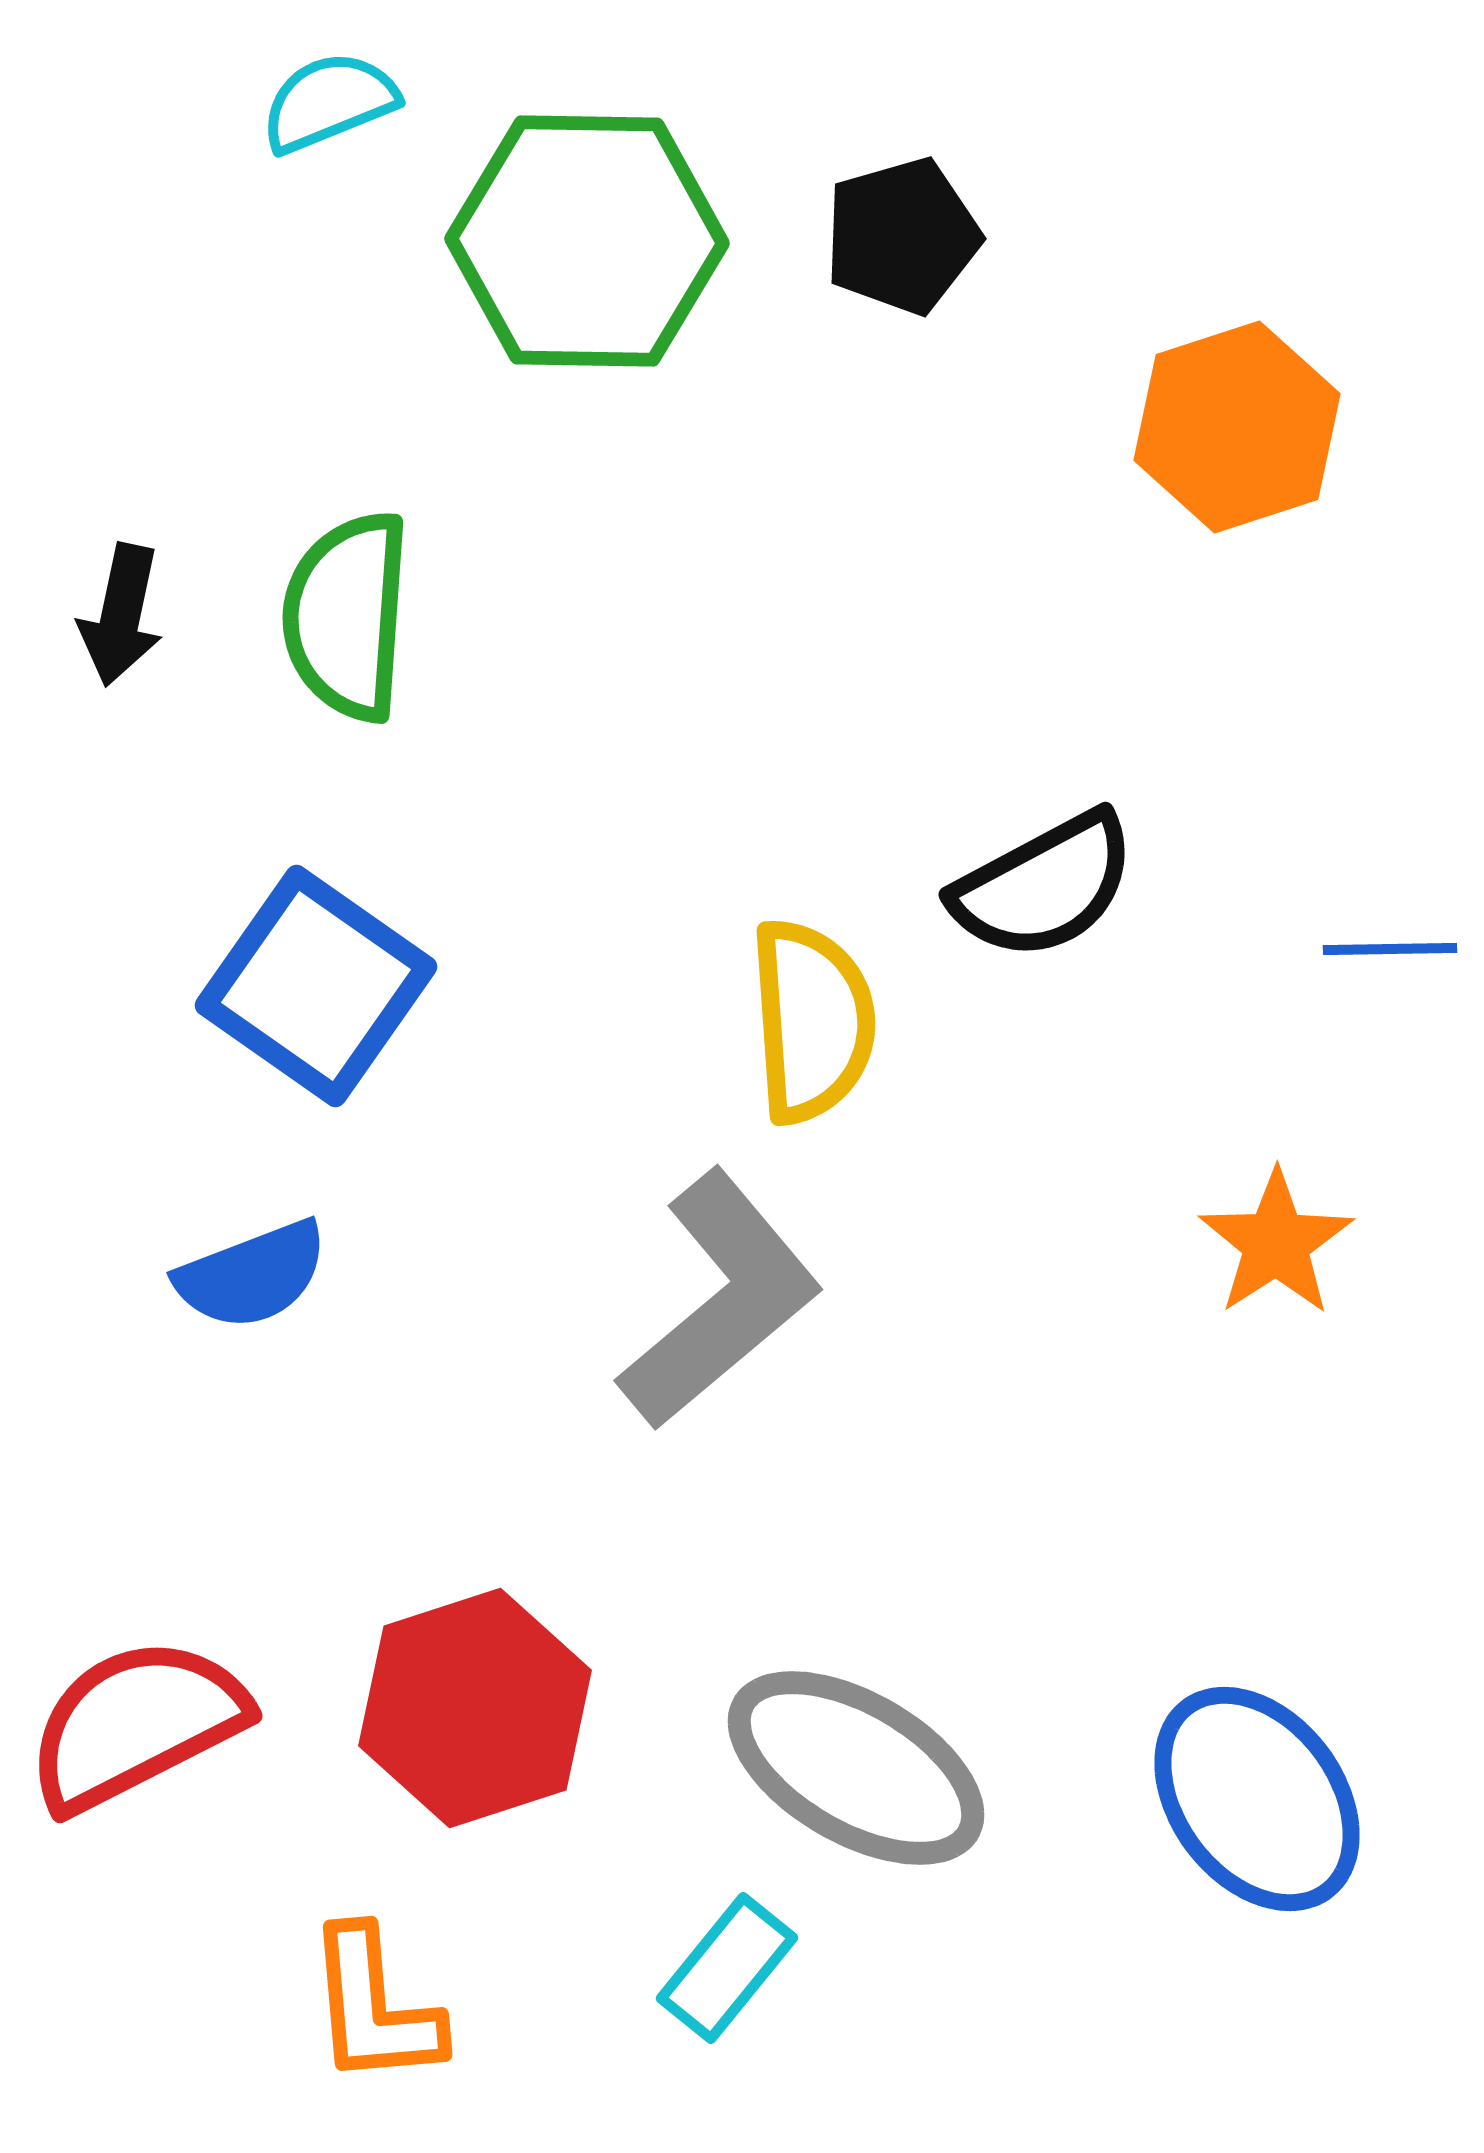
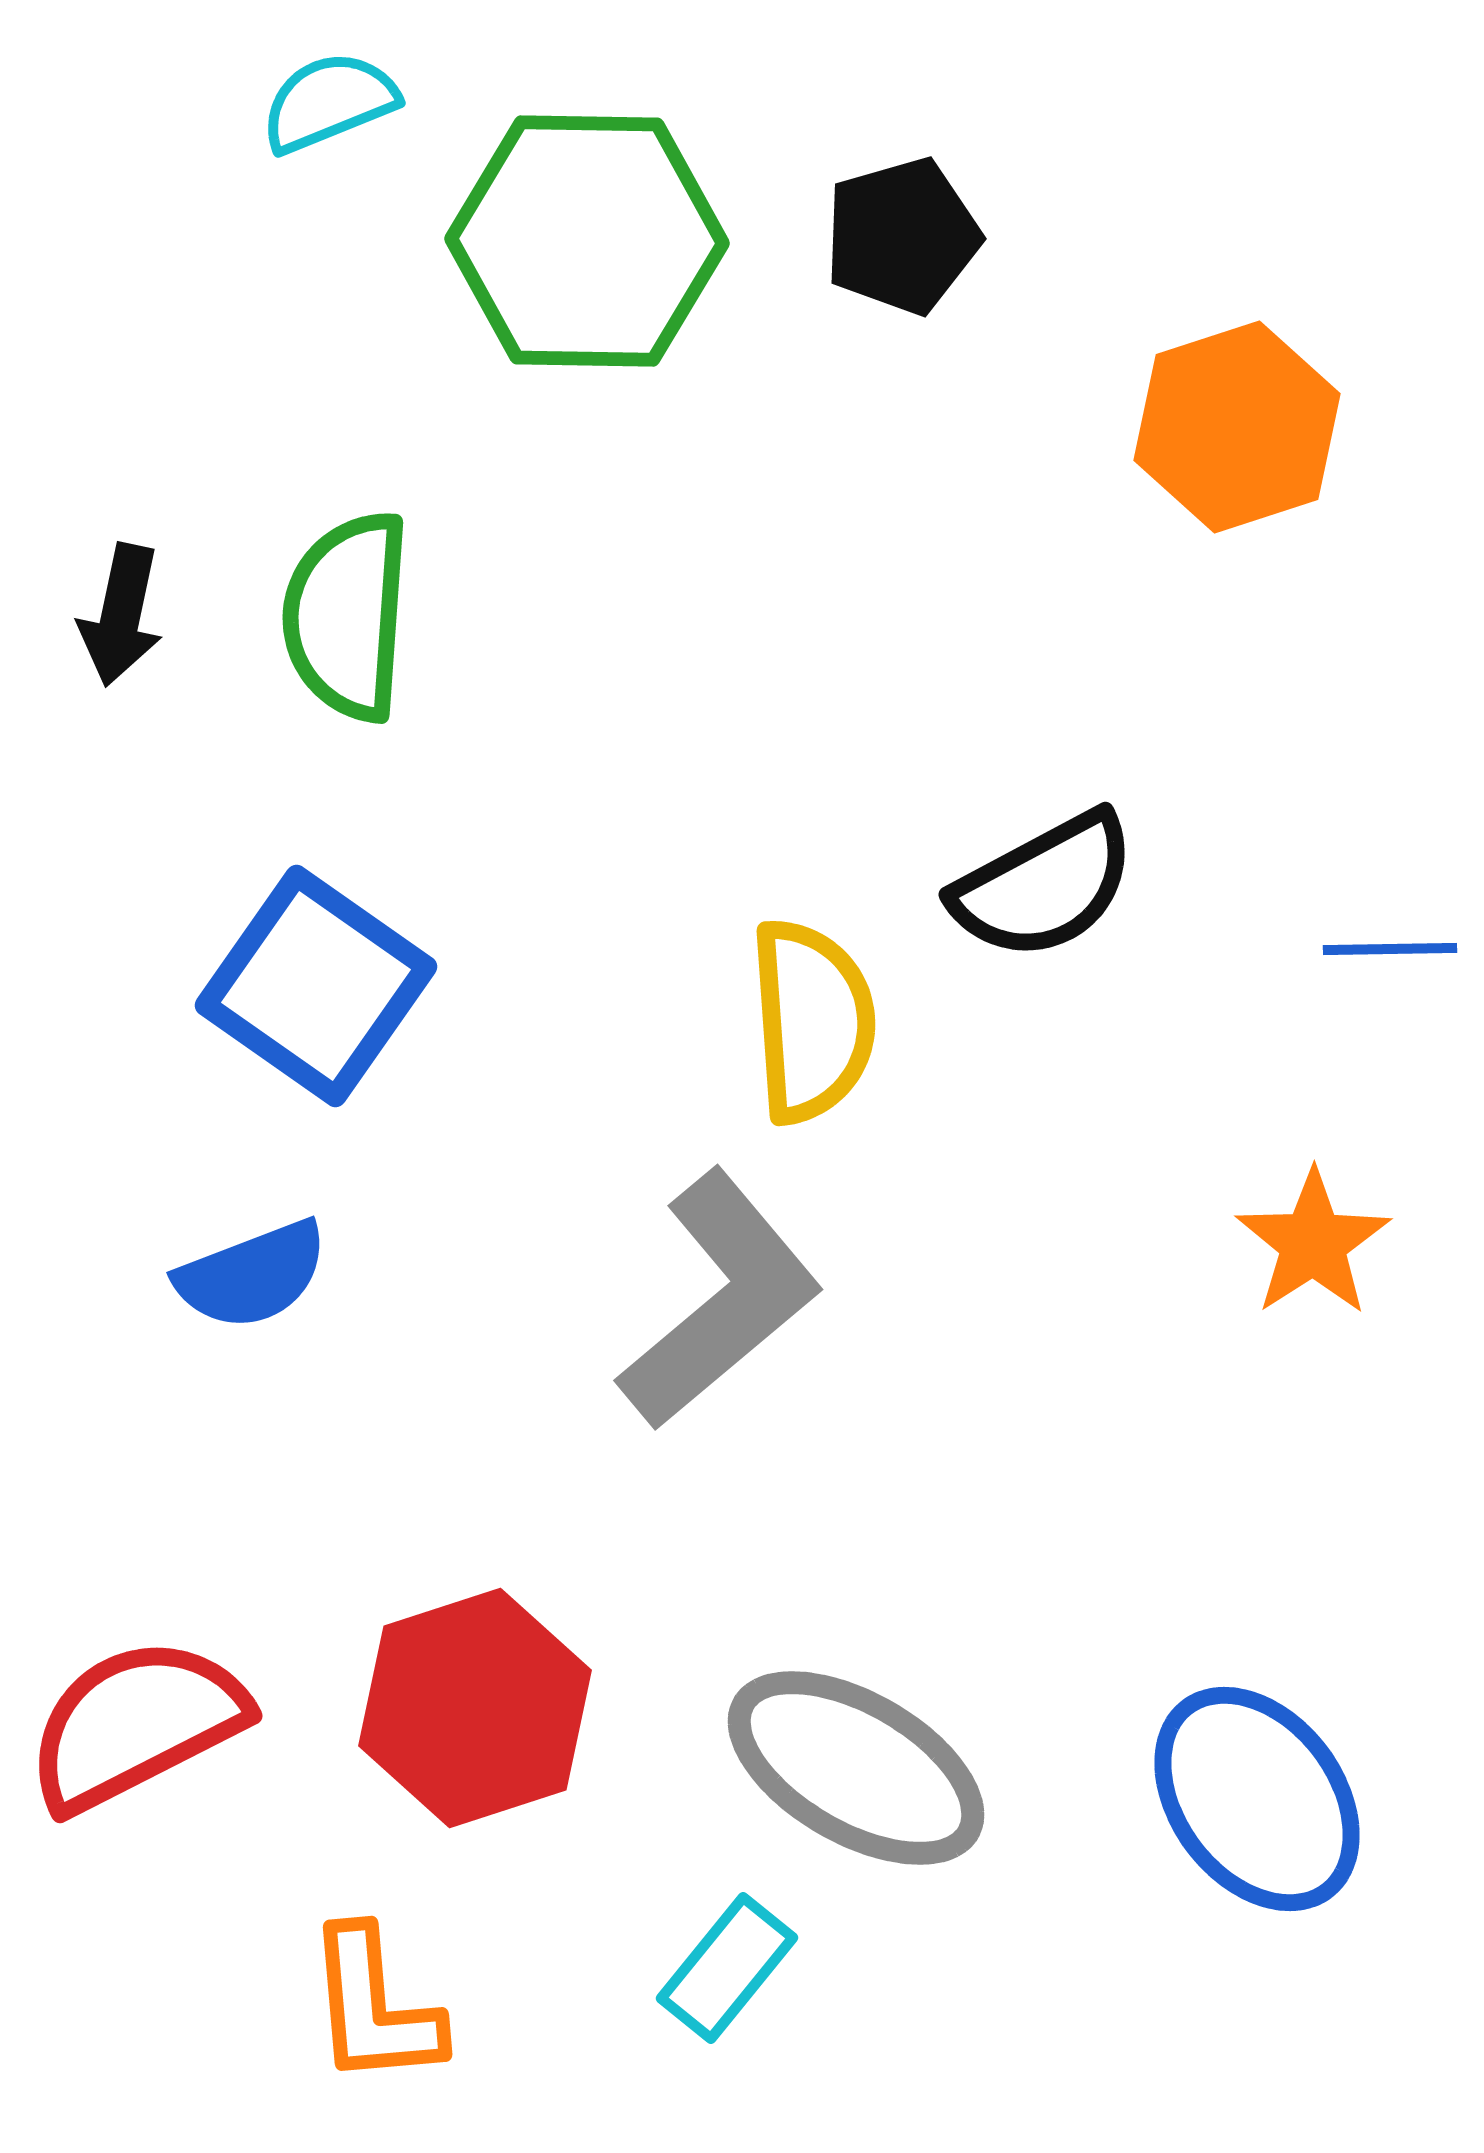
orange star: moved 37 px right
